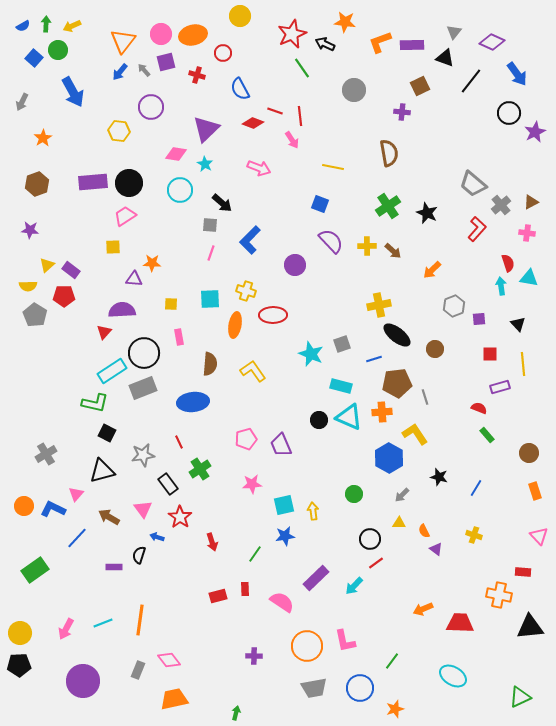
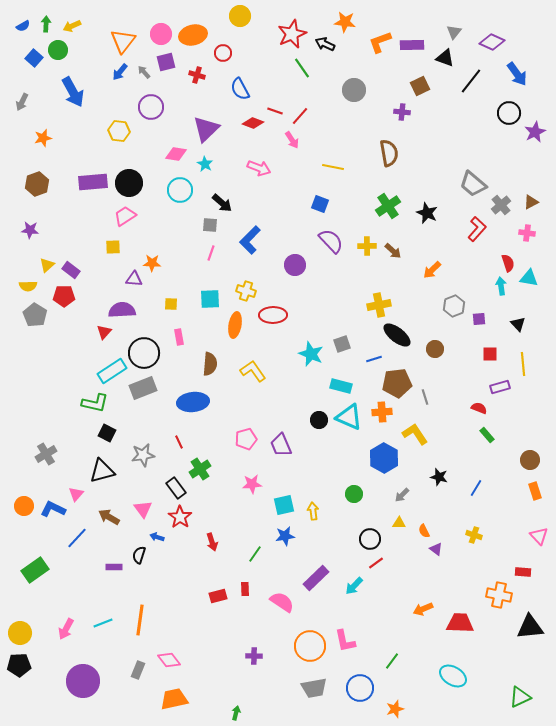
gray arrow at (144, 70): moved 2 px down
red line at (300, 116): rotated 48 degrees clockwise
orange star at (43, 138): rotated 18 degrees clockwise
brown circle at (529, 453): moved 1 px right, 7 px down
blue hexagon at (389, 458): moved 5 px left
black rectangle at (168, 484): moved 8 px right, 4 px down
orange circle at (307, 646): moved 3 px right
